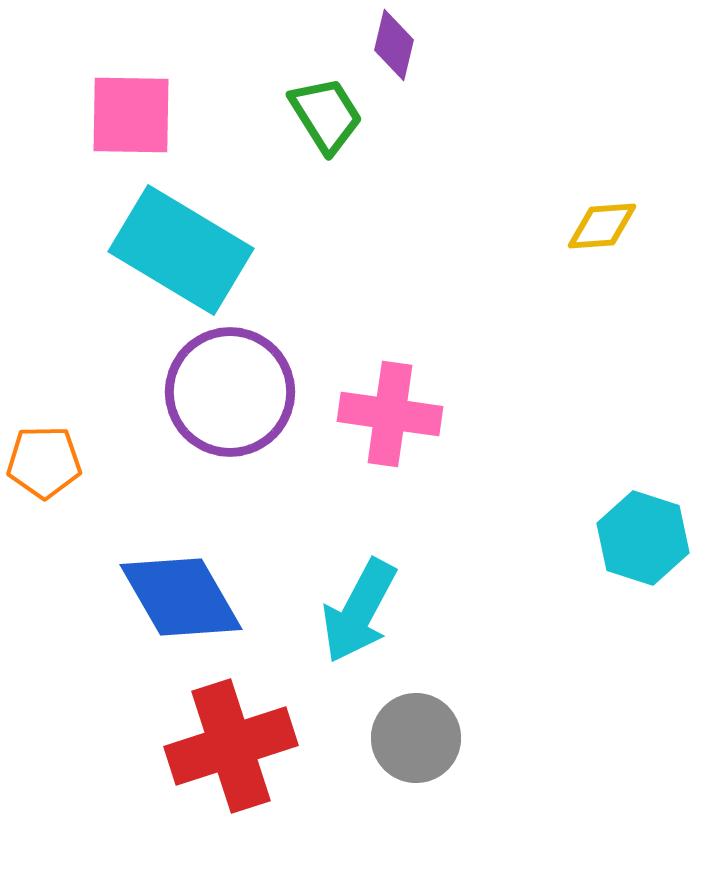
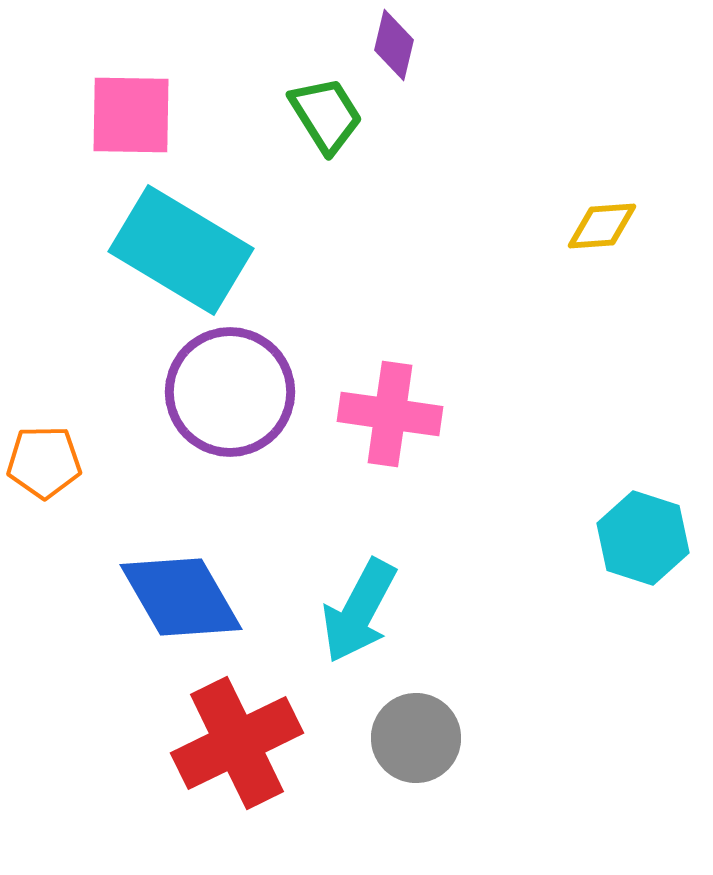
red cross: moved 6 px right, 3 px up; rotated 8 degrees counterclockwise
